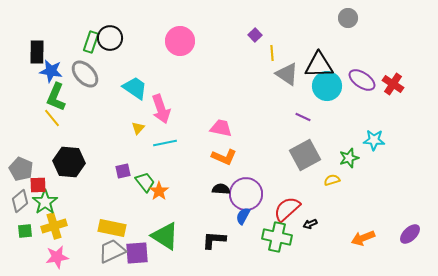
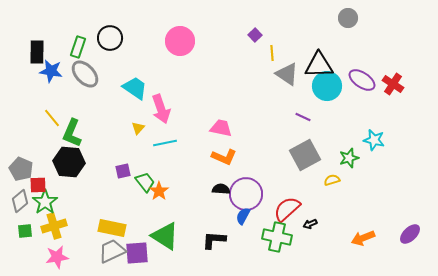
green rectangle at (91, 42): moved 13 px left, 5 px down
green L-shape at (56, 97): moved 16 px right, 36 px down
cyan star at (374, 140): rotated 10 degrees clockwise
